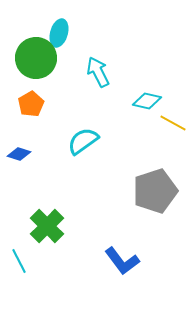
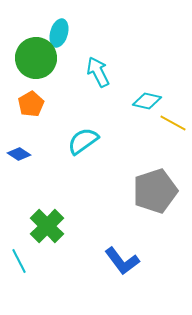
blue diamond: rotated 15 degrees clockwise
